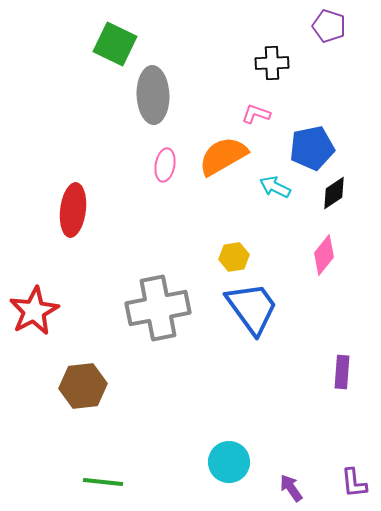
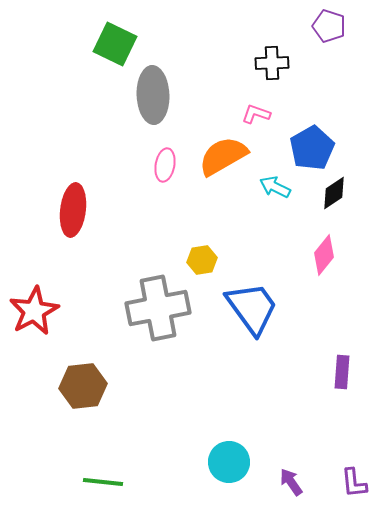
blue pentagon: rotated 18 degrees counterclockwise
yellow hexagon: moved 32 px left, 3 px down
purple arrow: moved 6 px up
